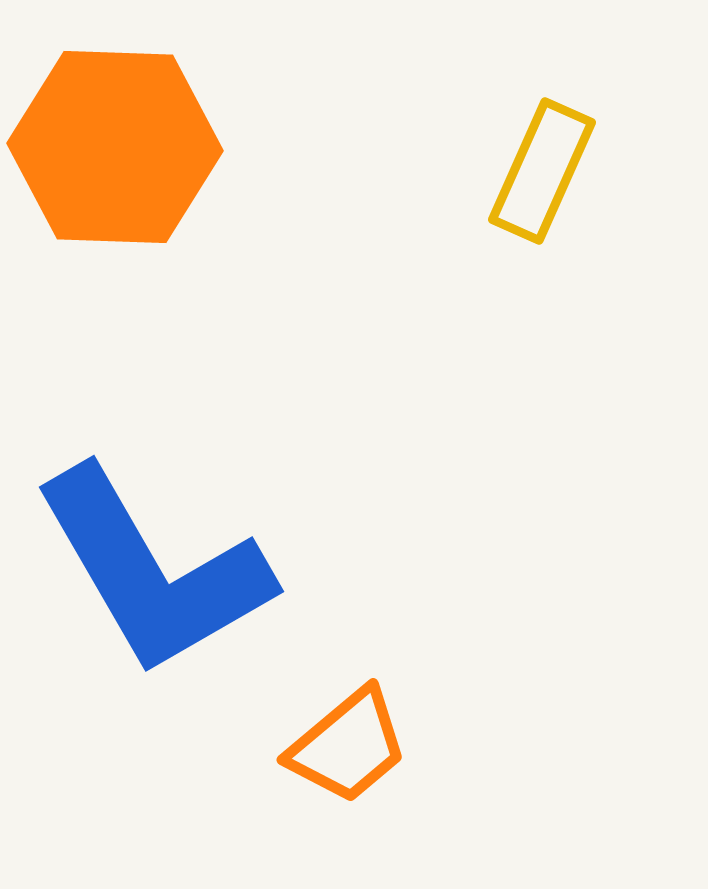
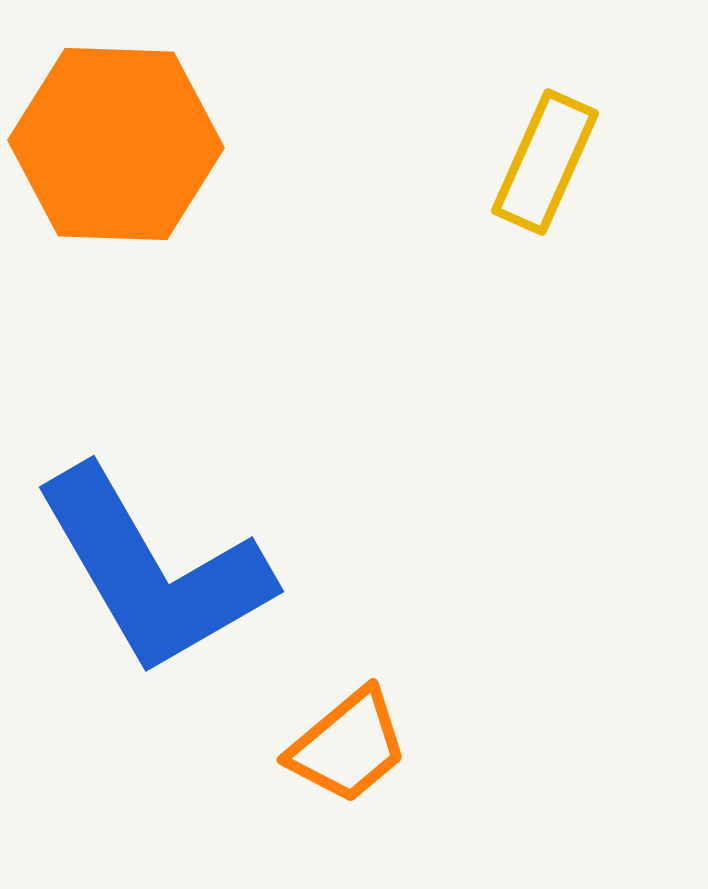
orange hexagon: moved 1 px right, 3 px up
yellow rectangle: moved 3 px right, 9 px up
